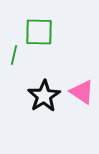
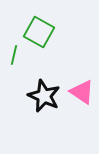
green square: rotated 28 degrees clockwise
black star: rotated 16 degrees counterclockwise
